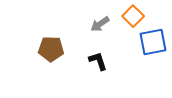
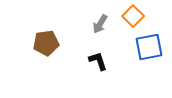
gray arrow: rotated 24 degrees counterclockwise
blue square: moved 4 px left, 5 px down
brown pentagon: moved 5 px left, 6 px up; rotated 10 degrees counterclockwise
